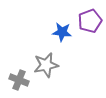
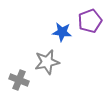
gray star: moved 1 px right, 3 px up
